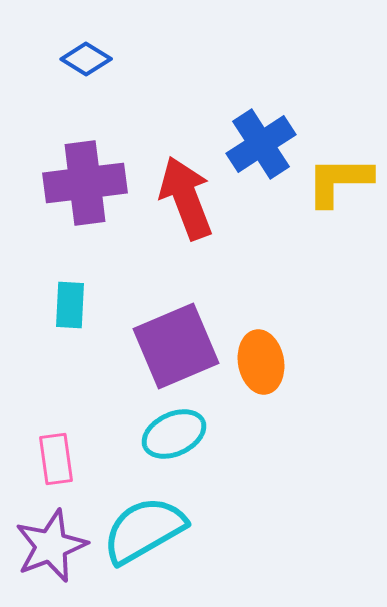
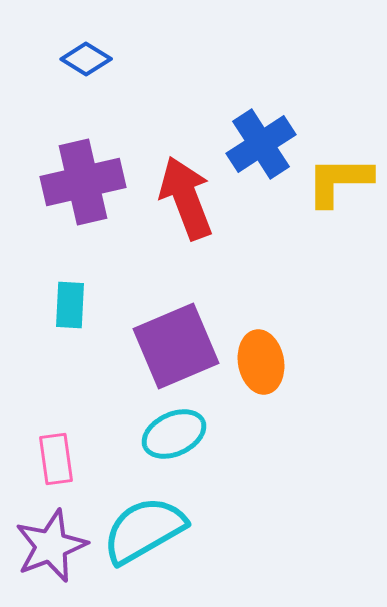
purple cross: moved 2 px left, 1 px up; rotated 6 degrees counterclockwise
